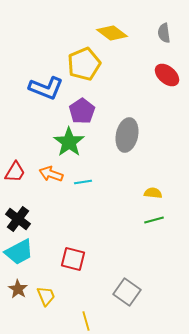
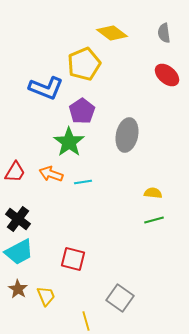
gray square: moved 7 px left, 6 px down
